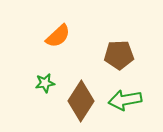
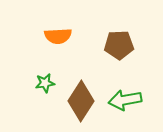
orange semicircle: rotated 40 degrees clockwise
brown pentagon: moved 10 px up
